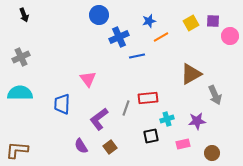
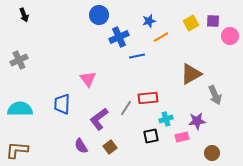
gray cross: moved 2 px left, 3 px down
cyan semicircle: moved 16 px down
gray line: rotated 14 degrees clockwise
cyan cross: moved 1 px left
pink rectangle: moved 1 px left, 7 px up
